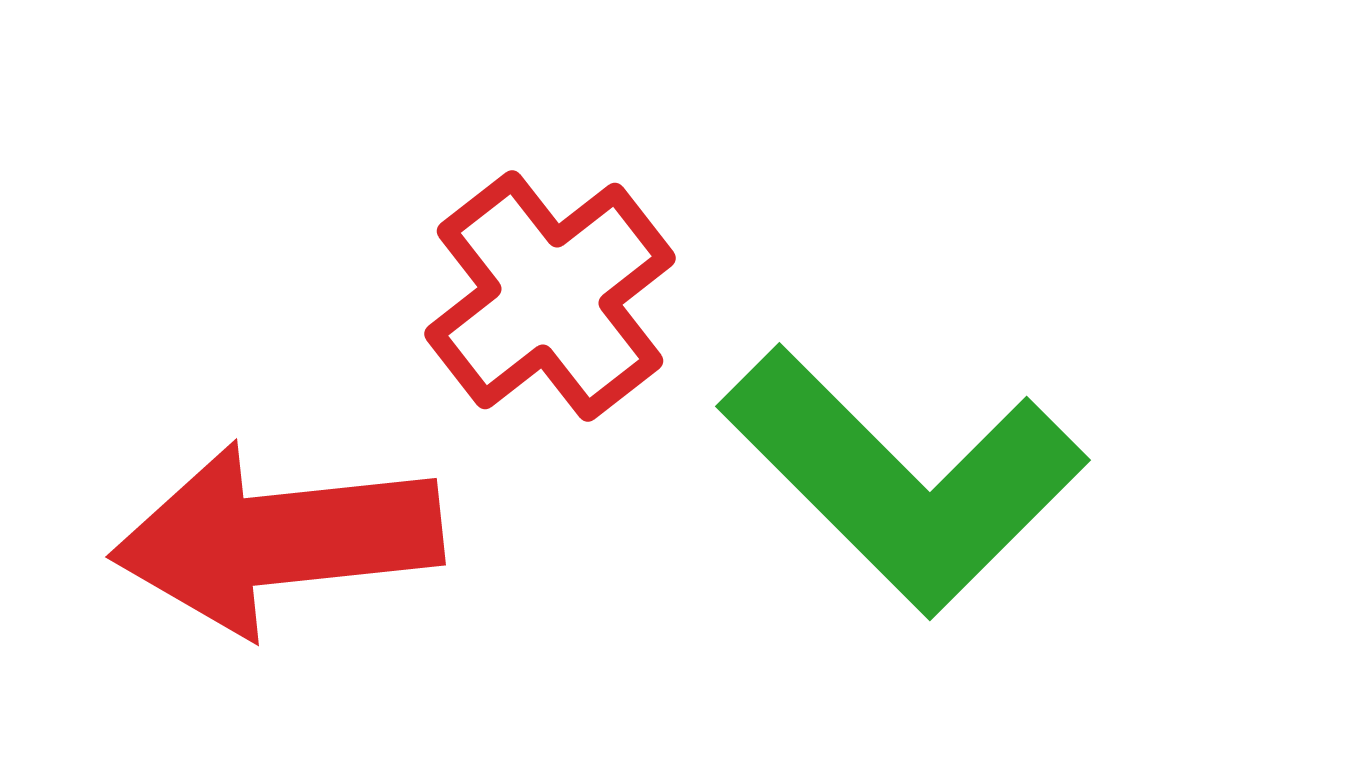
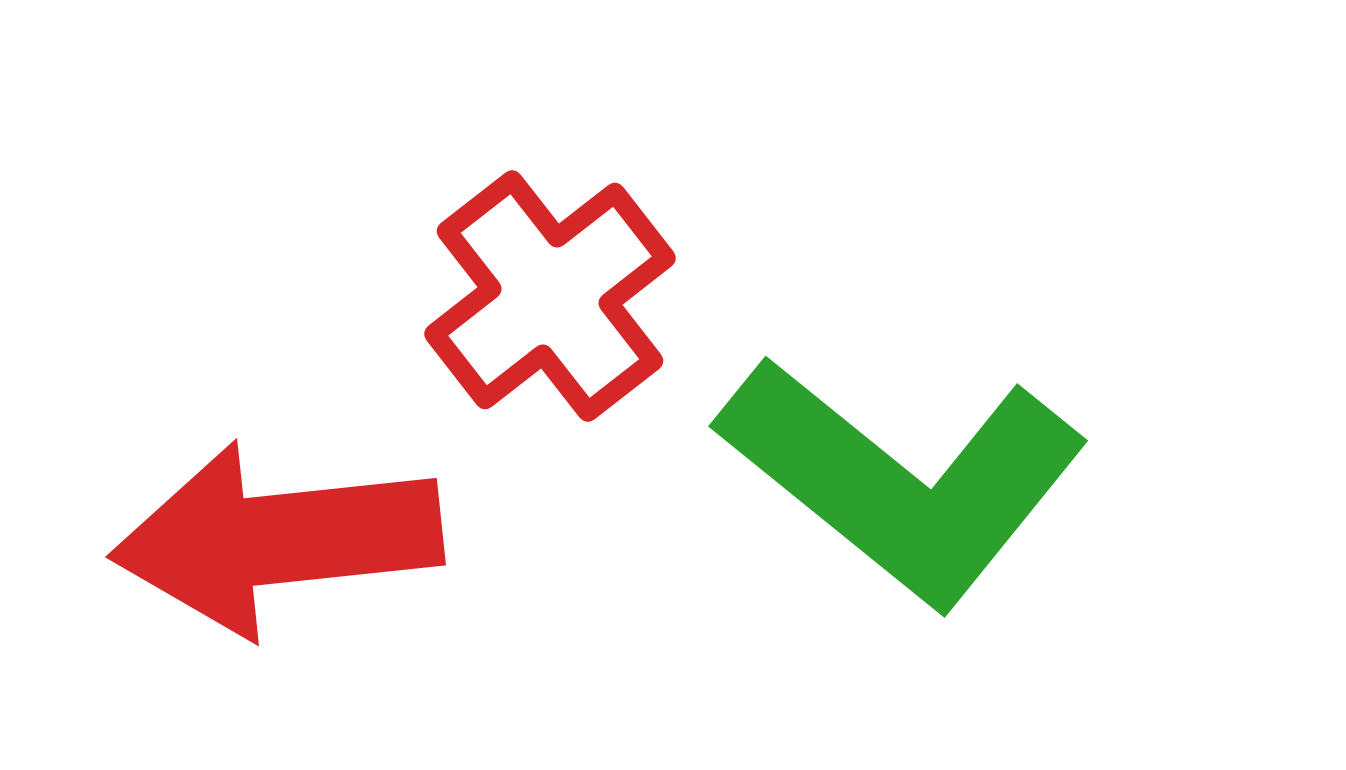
green L-shape: rotated 6 degrees counterclockwise
